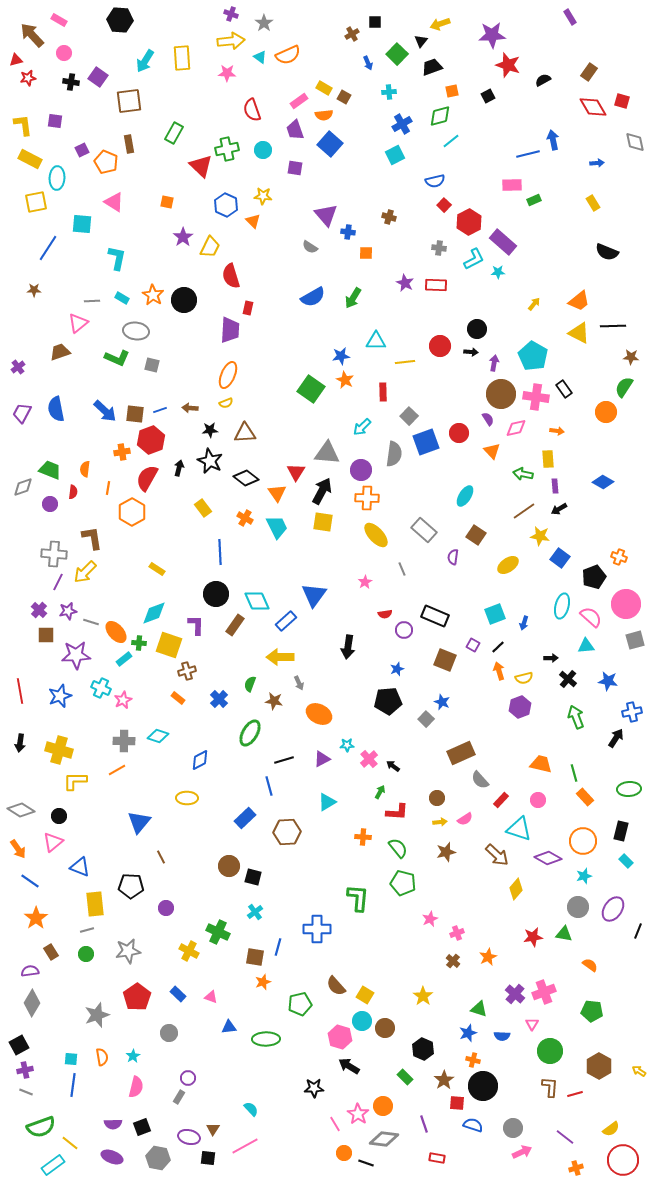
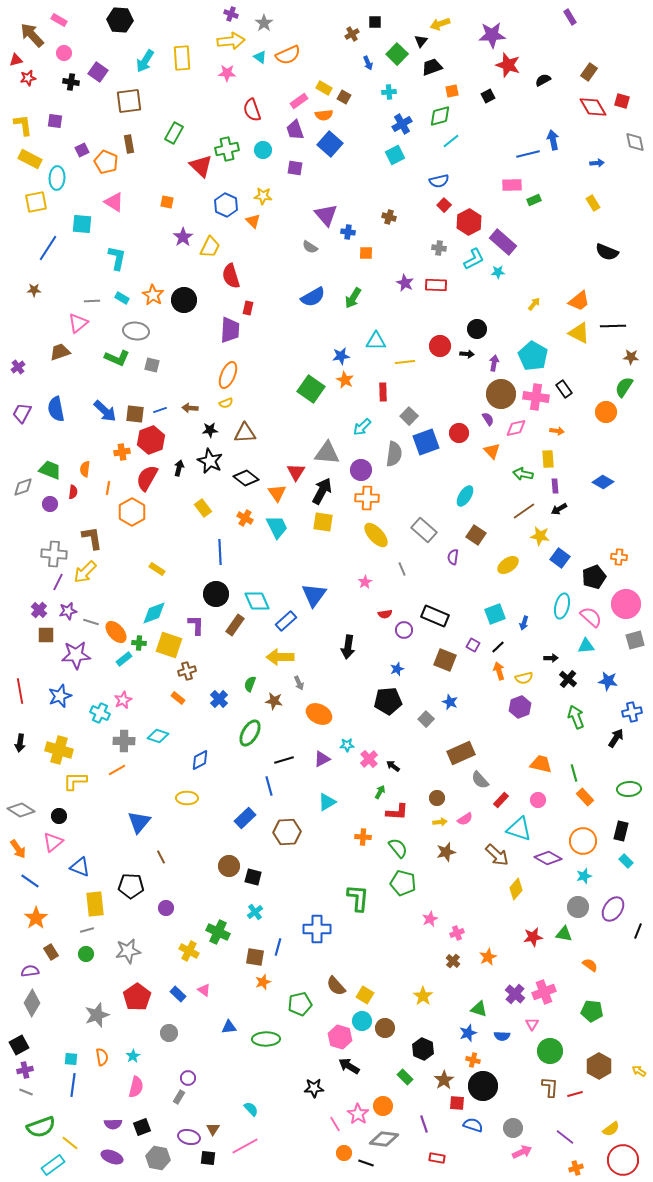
purple square at (98, 77): moved 5 px up
blue semicircle at (435, 181): moved 4 px right
black arrow at (471, 352): moved 4 px left, 2 px down
orange cross at (619, 557): rotated 14 degrees counterclockwise
cyan cross at (101, 688): moved 1 px left, 25 px down
blue star at (442, 702): moved 8 px right
pink triangle at (211, 997): moved 7 px left, 7 px up; rotated 16 degrees clockwise
